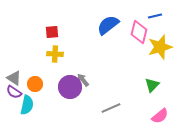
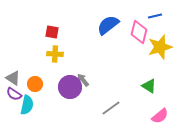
red square: rotated 16 degrees clockwise
gray triangle: moved 1 px left
green triangle: moved 3 px left, 1 px down; rotated 42 degrees counterclockwise
purple semicircle: moved 2 px down
gray line: rotated 12 degrees counterclockwise
